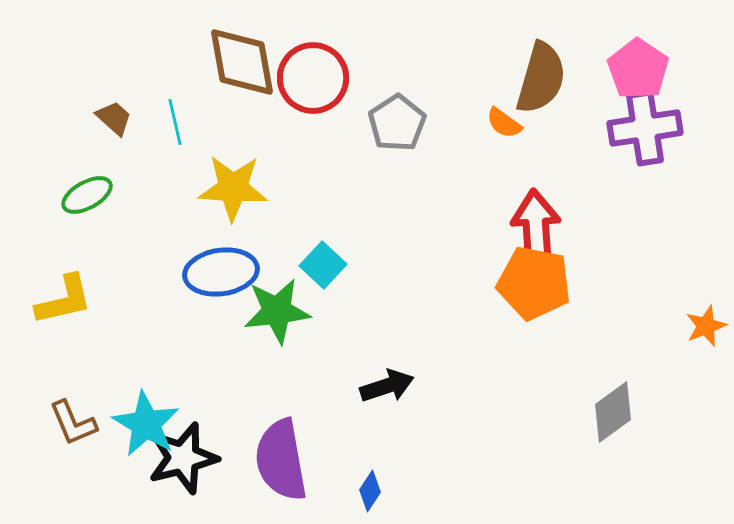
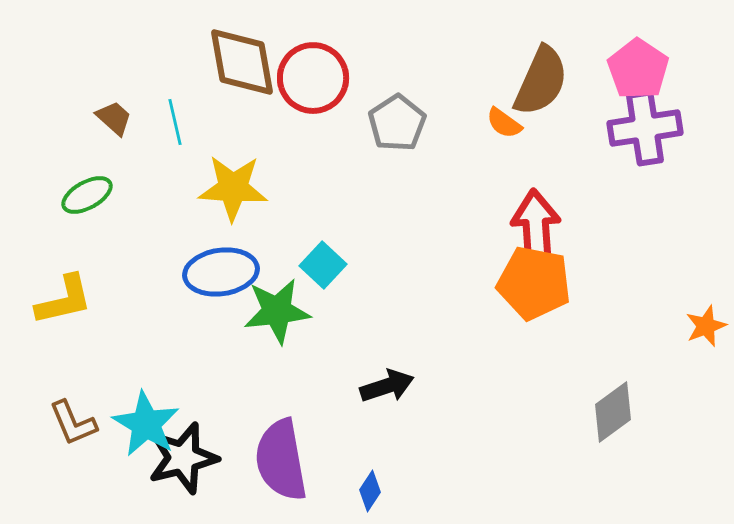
brown semicircle: moved 3 px down; rotated 8 degrees clockwise
